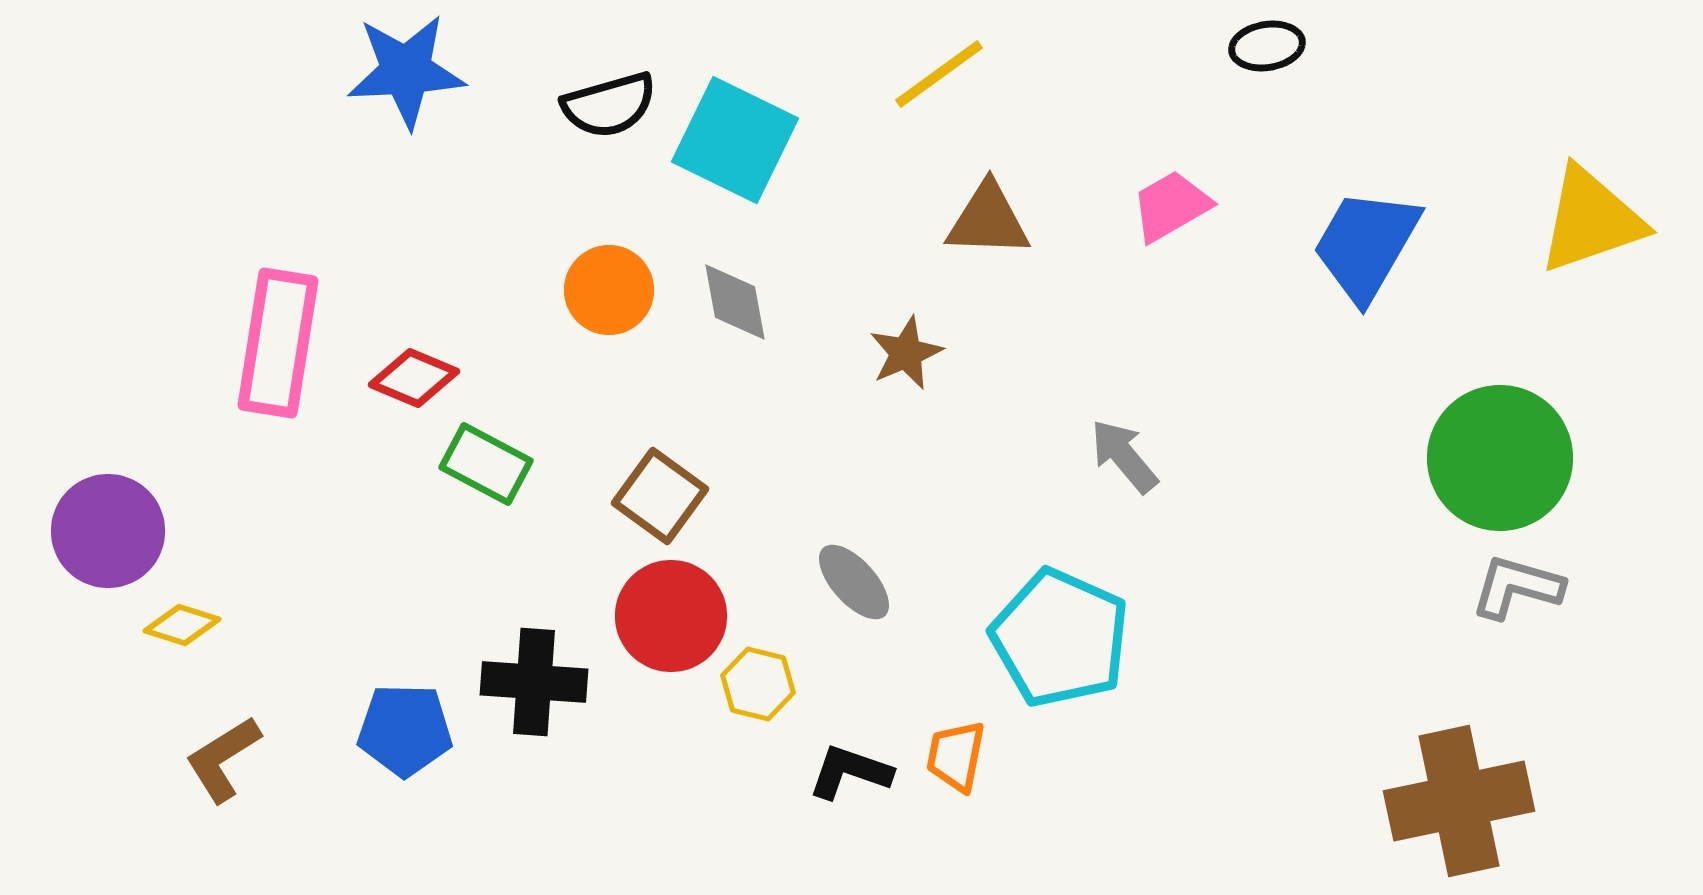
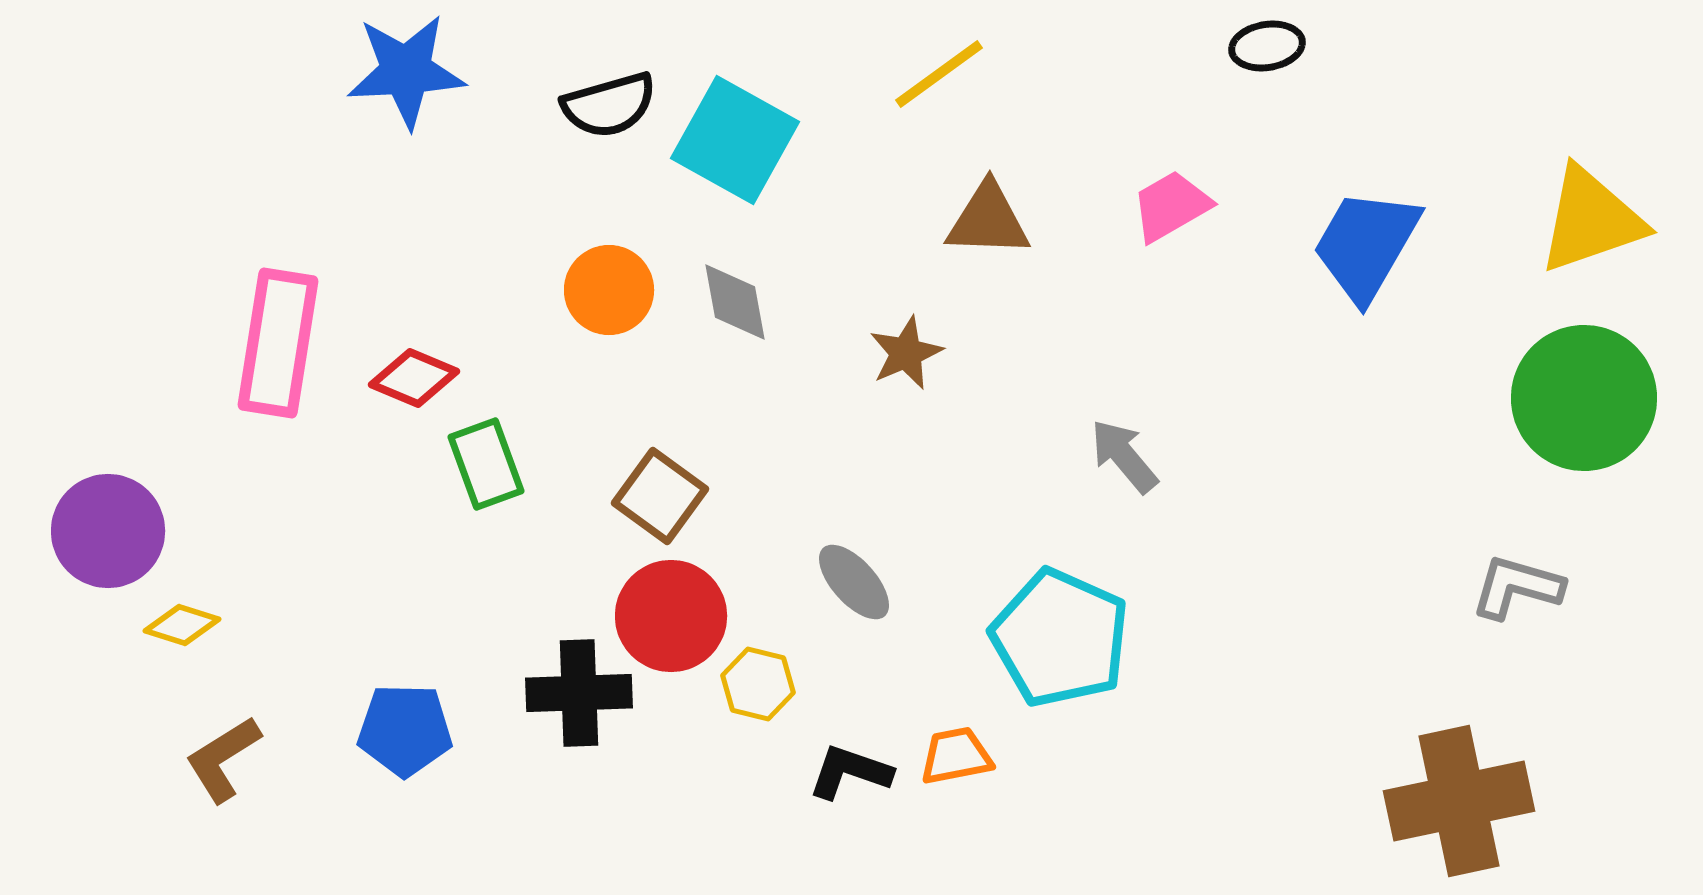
cyan square: rotated 3 degrees clockwise
green circle: moved 84 px right, 60 px up
green rectangle: rotated 42 degrees clockwise
black cross: moved 45 px right, 11 px down; rotated 6 degrees counterclockwise
orange trapezoid: rotated 68 degrees clockwise
